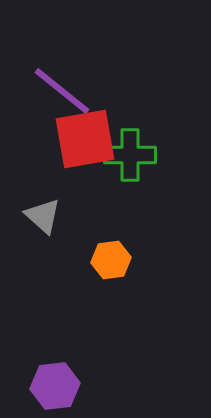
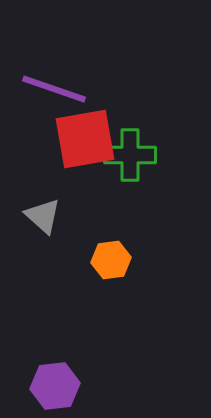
purple line: moved 8 px left, 2 px up; rotated 20 degrees counterclockwise
